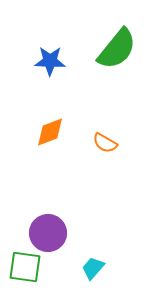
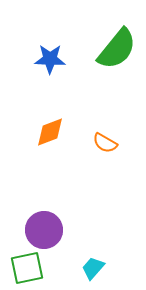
blue star: moved 2 px up
purple circle: moved 4 px left, 3 px up
green square: moved 2 px right, 1 px down; rotated 20 degrees counterclockwise
